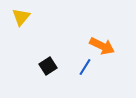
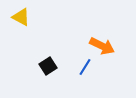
yellow triangle: rotated 42 degrees counterclockwise
